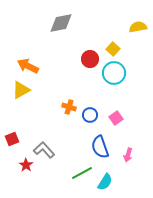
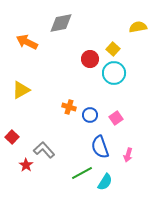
orange arrow: moved 1 px left, 24 px up
red square: moved 2 px up; rotated 24 degrees counterclockwise
